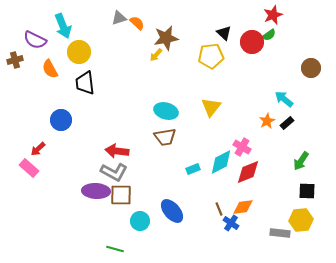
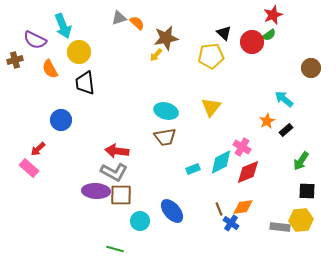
black rectangle at (287, 123): moved 1 px left, 7 px down
gray rectangle at (280, 233): moved 6 px up
